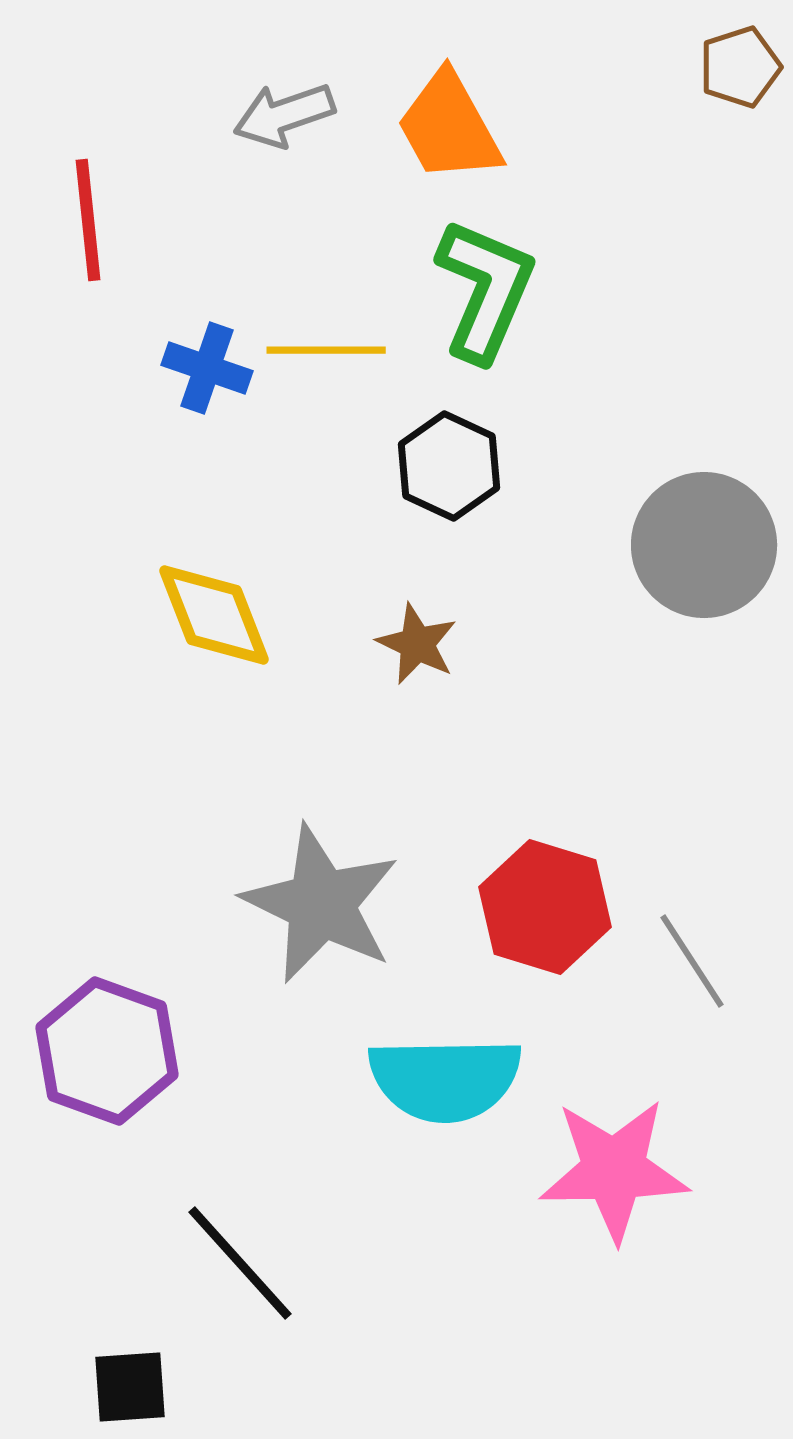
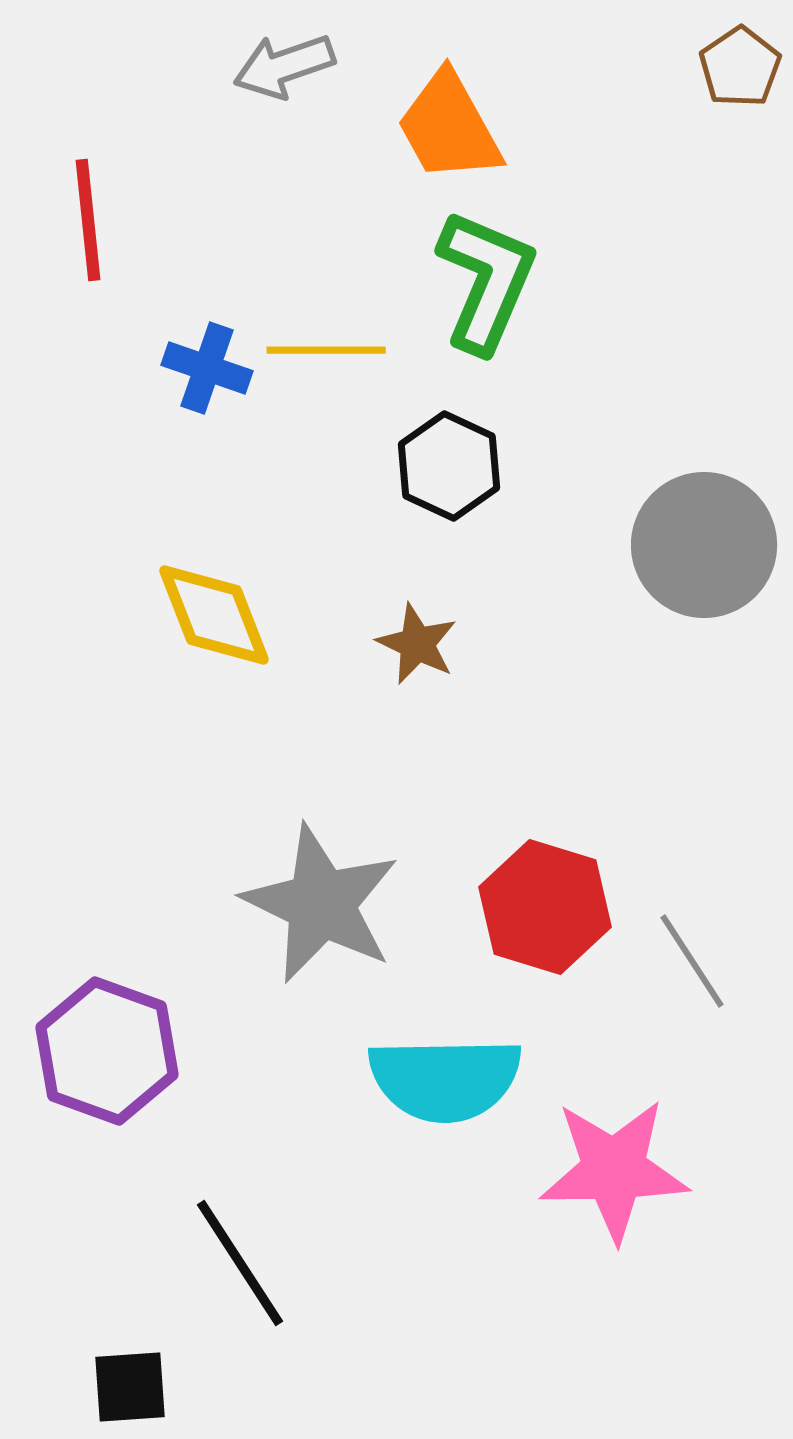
brown pentagon: rotated 16 degrees counterclockwise
gray arrow: moved 49 px up
green L-shape: moved 1 px right, 9 px up
black line: rotated 9 degrees clockwise
